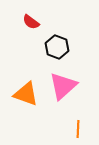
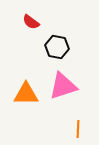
black hexagon: rotated 10 degrees counterclockwise
pink triangle: rotated 24 degrees clockwise
orange triangle: rotated 20 degrees counterclockwise
